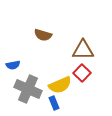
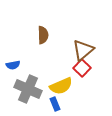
brown semicircle: rotated 108 degrees counterclockwise
brown triangle: rotated 40 degrees counterclockwise
red square: moved 5 px up
yellow semicircle: moved 1 px right, 1 px down
blue rectangle: moved 1 px right, 1 px down
